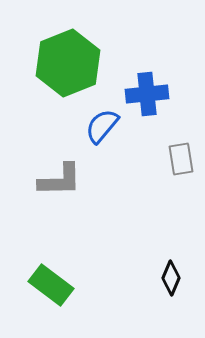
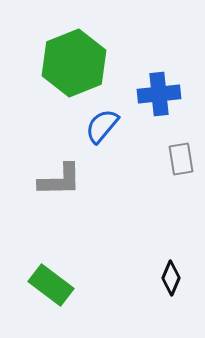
green hexagon: moved 6 px right
blue cross: moved 12 px right
